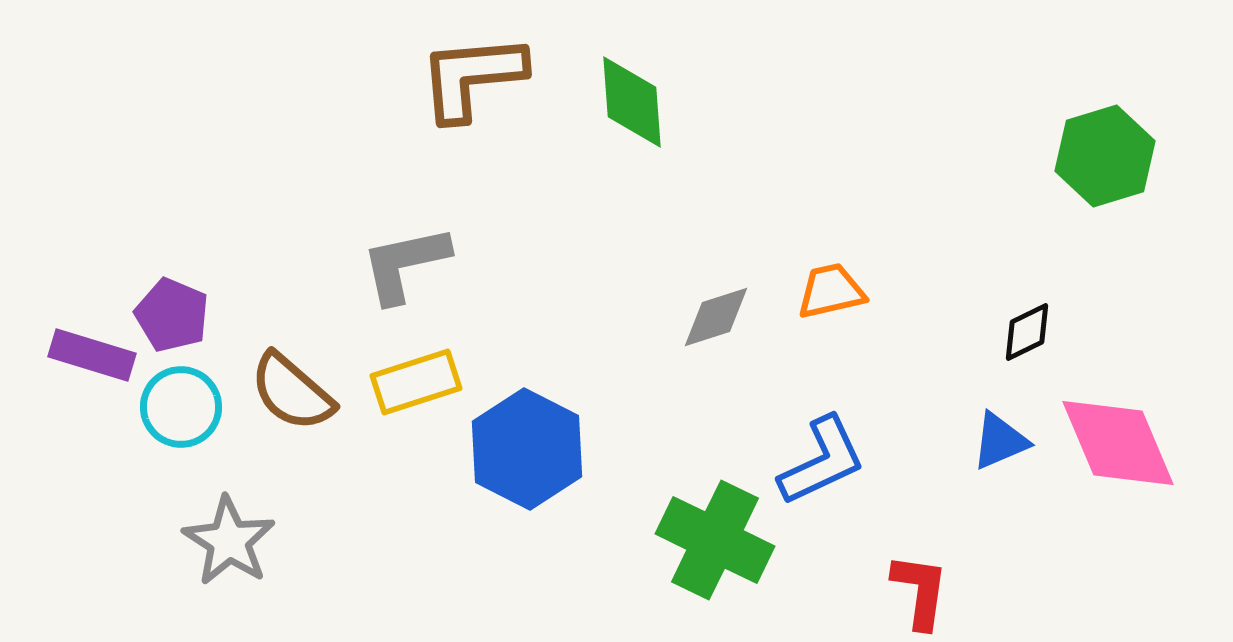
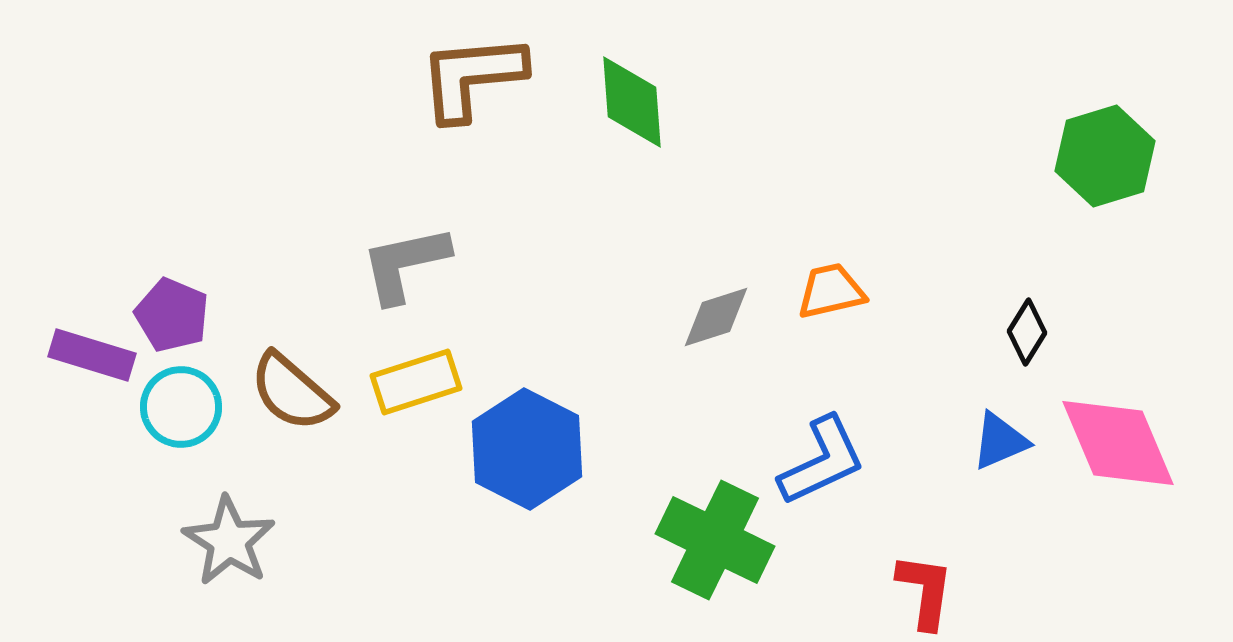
black diamond: rotated 32 degrees counterclockwise
red L-shape: moved 5 px right
